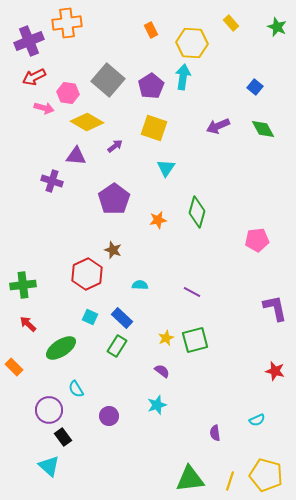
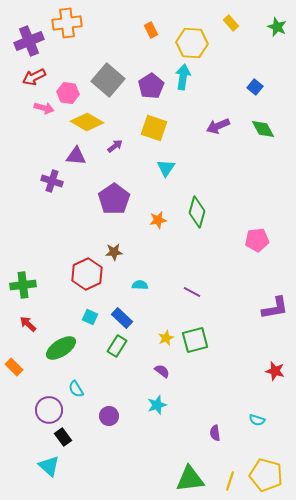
brown star at (113, 250): moved 1 px right, 2 px down; rotated 24 degrees counterclockwise
purple L-shape at (275, 308): rotated 92 degrees clockwise
cyan semicircle at (257, 420): rotated 42 degrees clockwise
